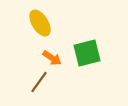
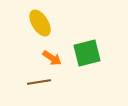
brown line: rotated 45 degrees clockwise
